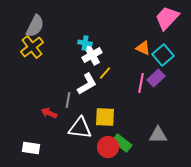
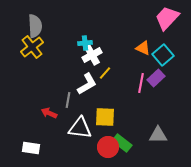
gray semicircle: rotated 30 degrees counterclockwise
cyan cross: rotated 16 degrees counterclockwise
